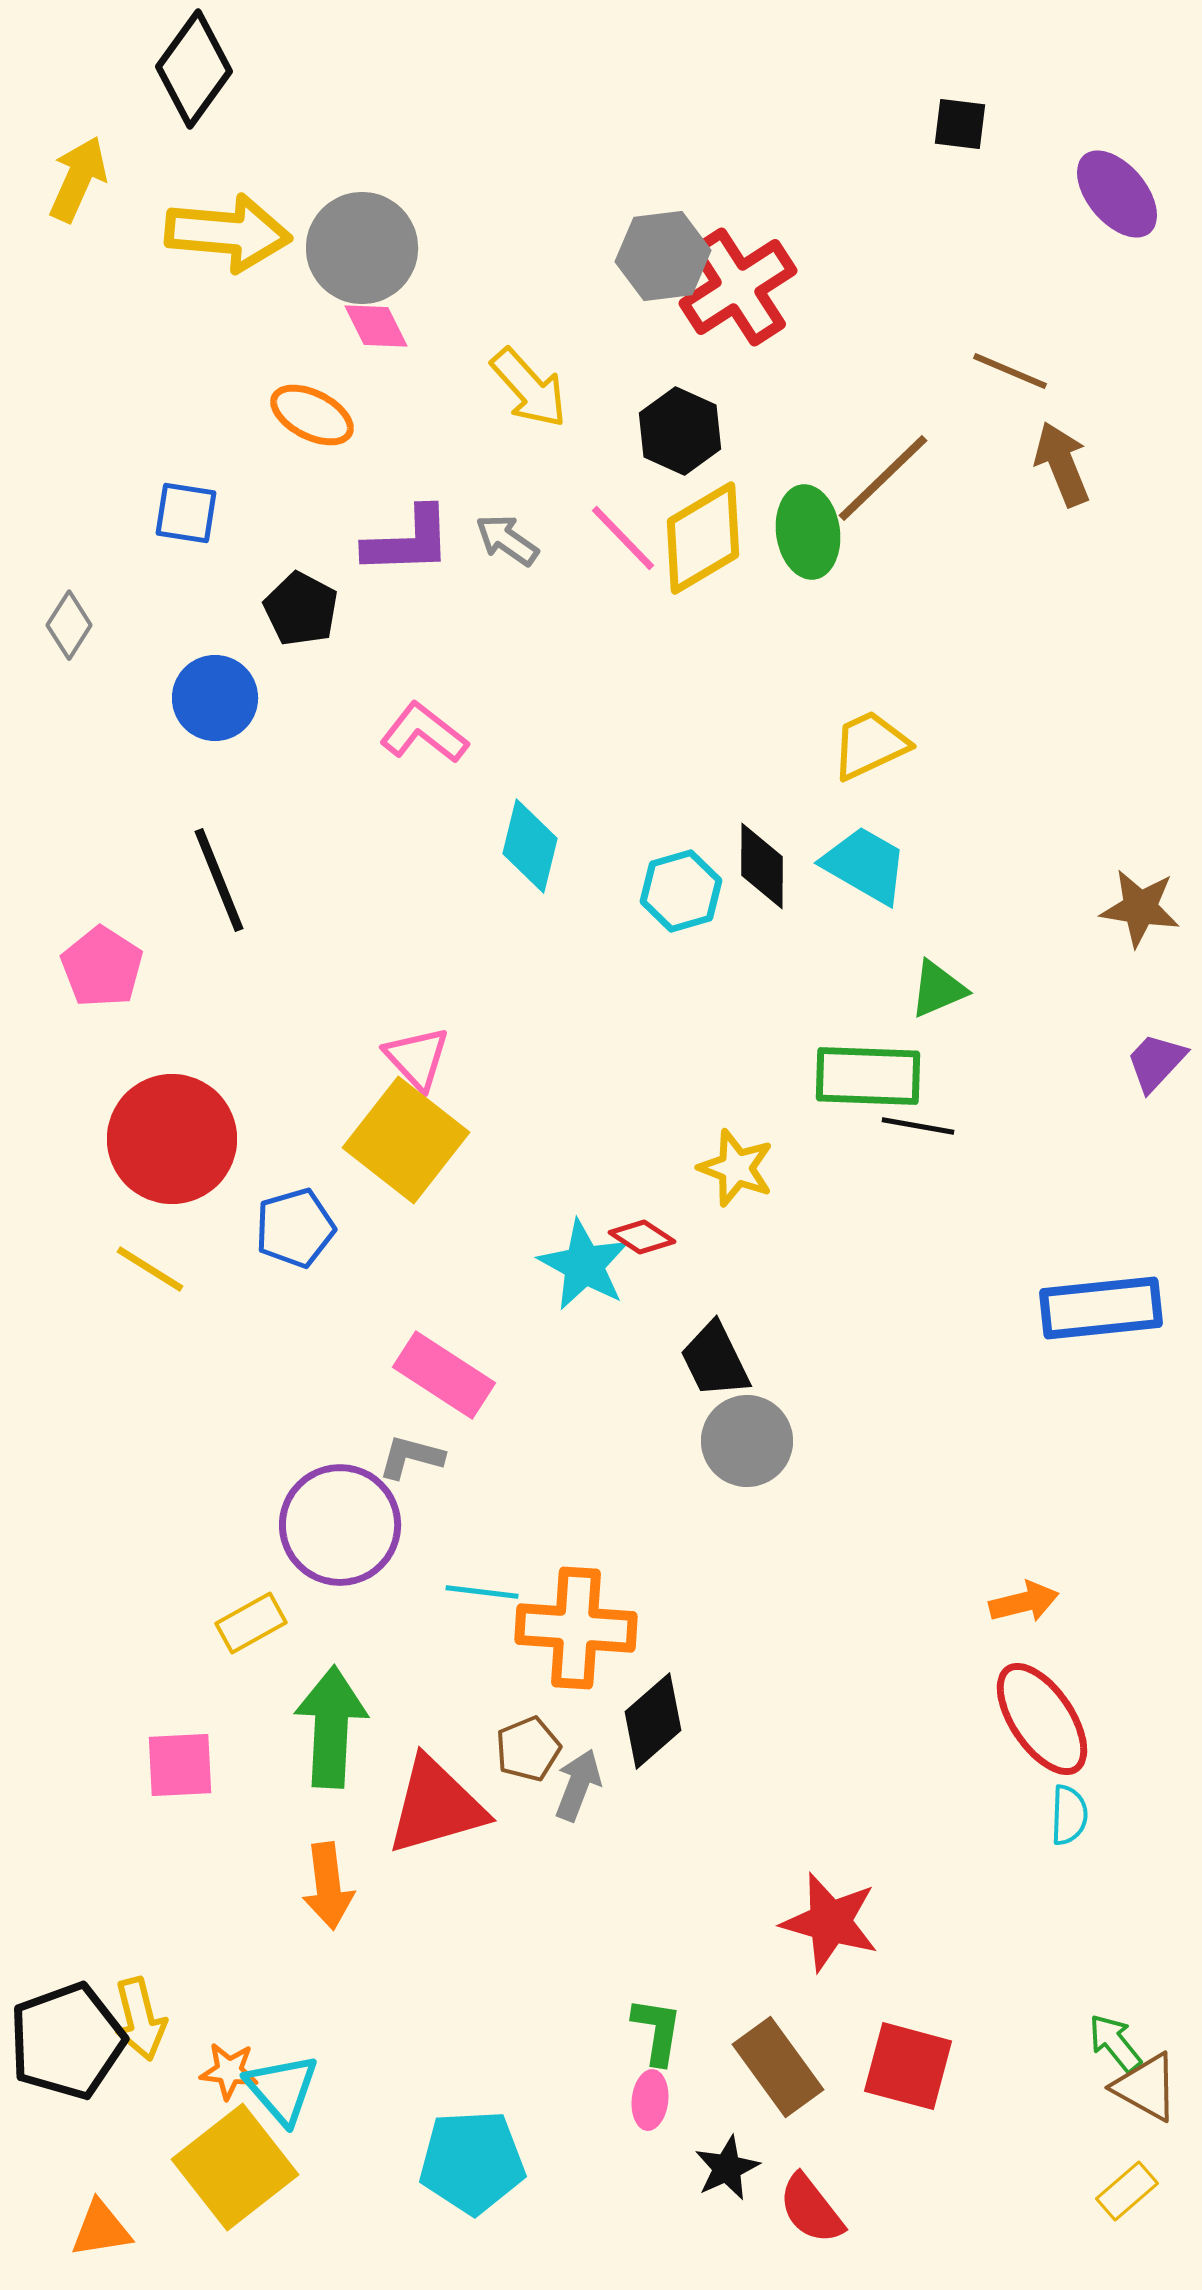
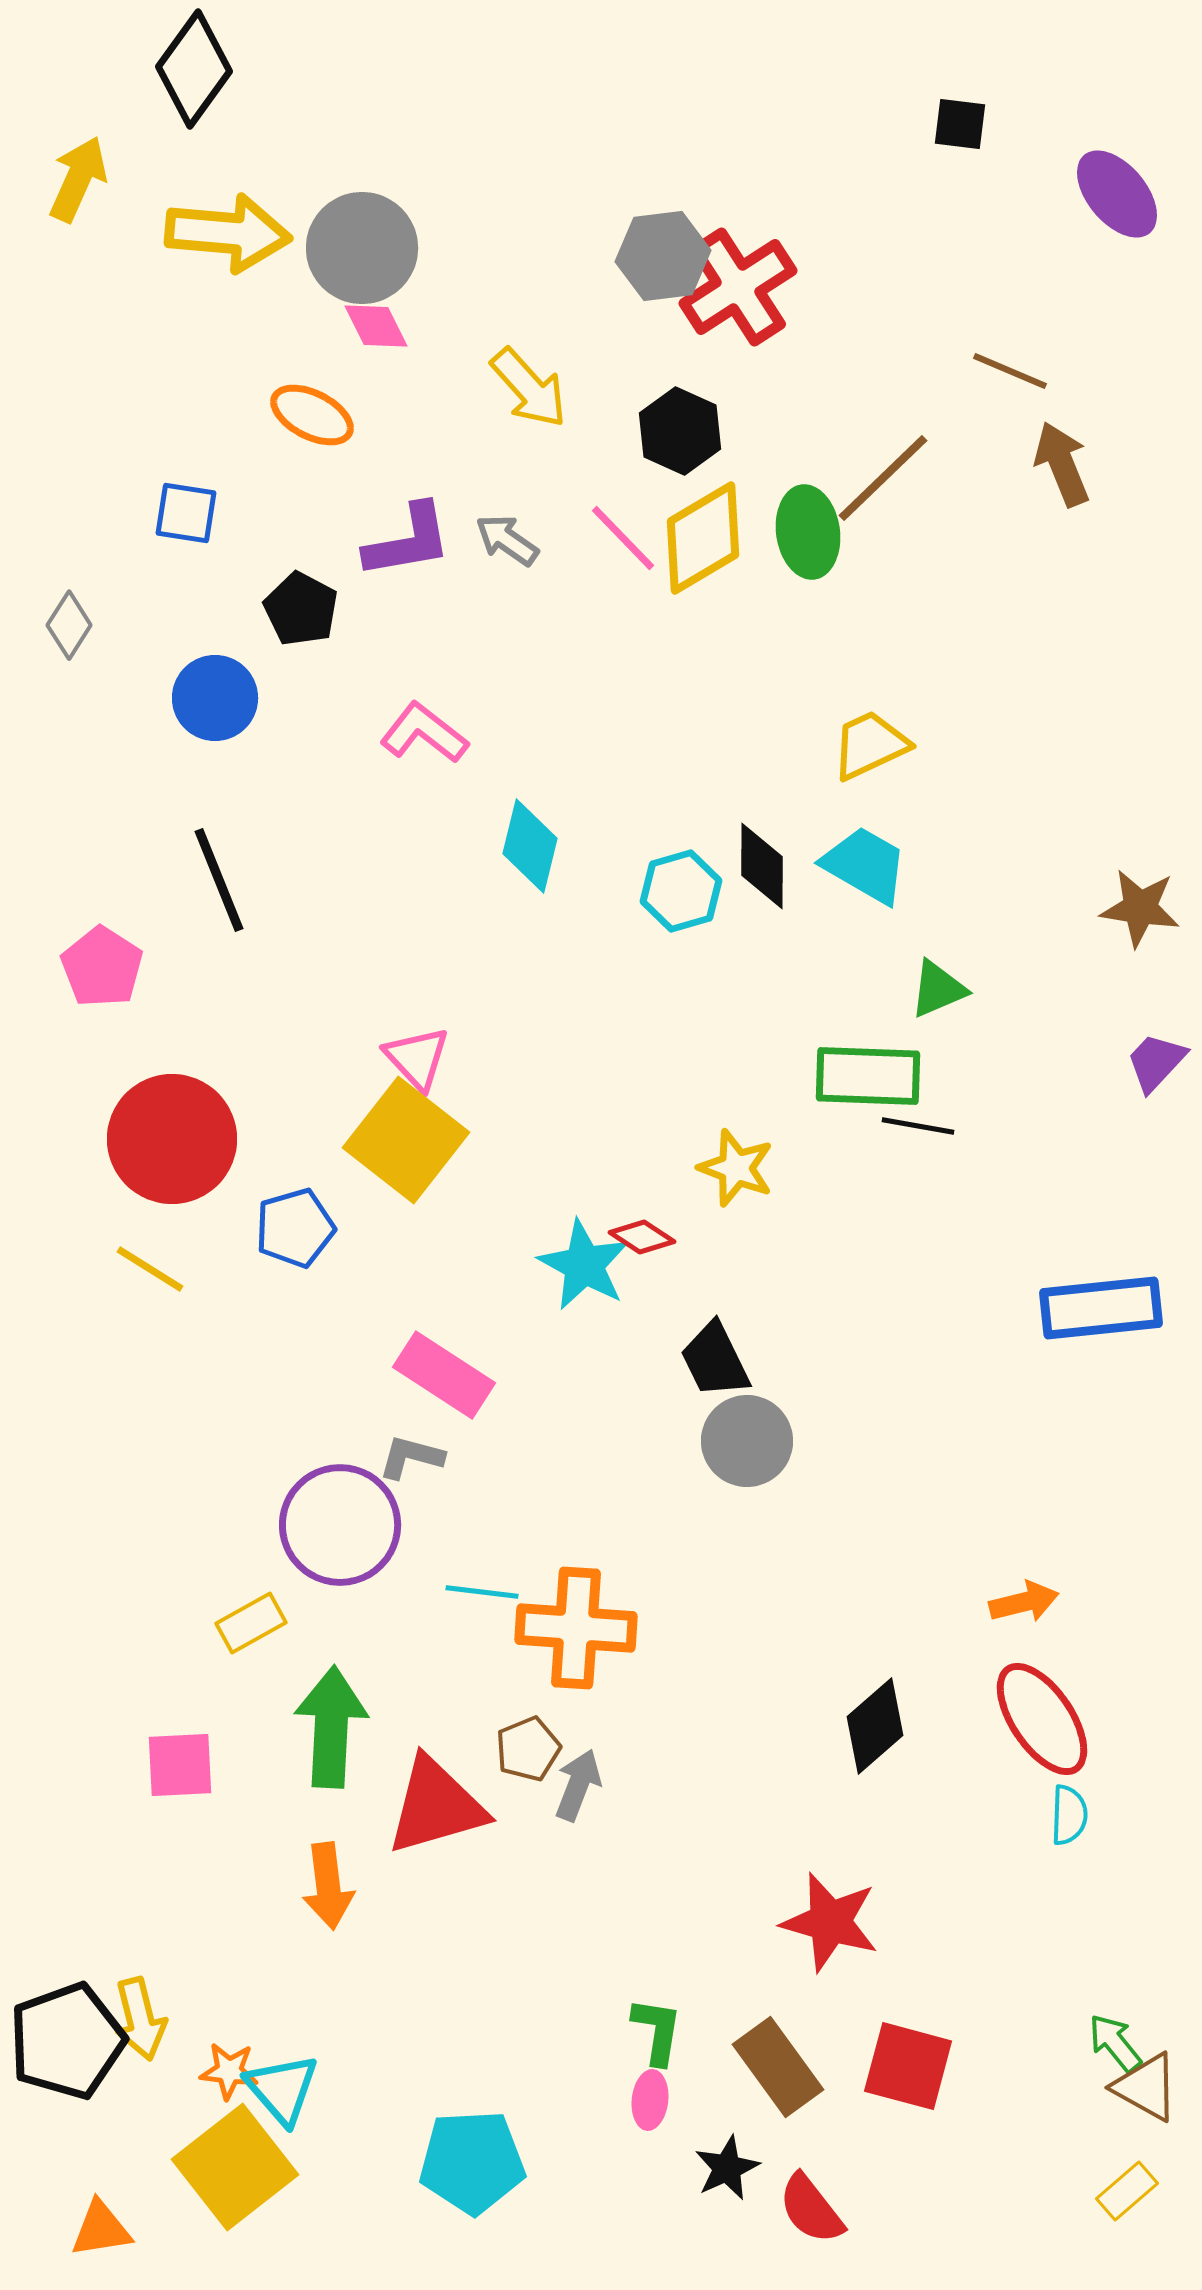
purple L-shape at (408, 541): rotated 8 degrees counterclockwise
black diamond at (653, 1721): moved 222 px right, 5 px down
